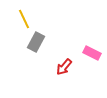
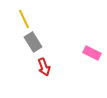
gray rectangle: moved 3 px left; rotated 60 degrees counterclockwise
red arrow: moved 20 px left; rotated 60 degrees counterclockwise
